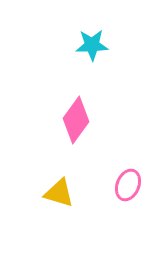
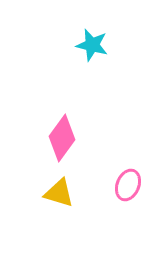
cyan star: rotated 16 degrees clockwise
pink diamond: moved 14 px left, 18 px down
